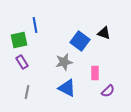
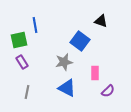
black triangle: moved 3 px left, 12 px up
